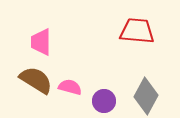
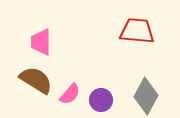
pink semicircle: moved 7 px down; rotated 115 degrees clockwise
purple circle: moved 3 px left, 1 px up
